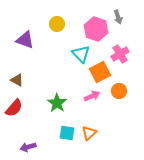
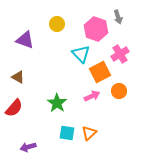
brown triangle: moved 1 px right, 3 px up
